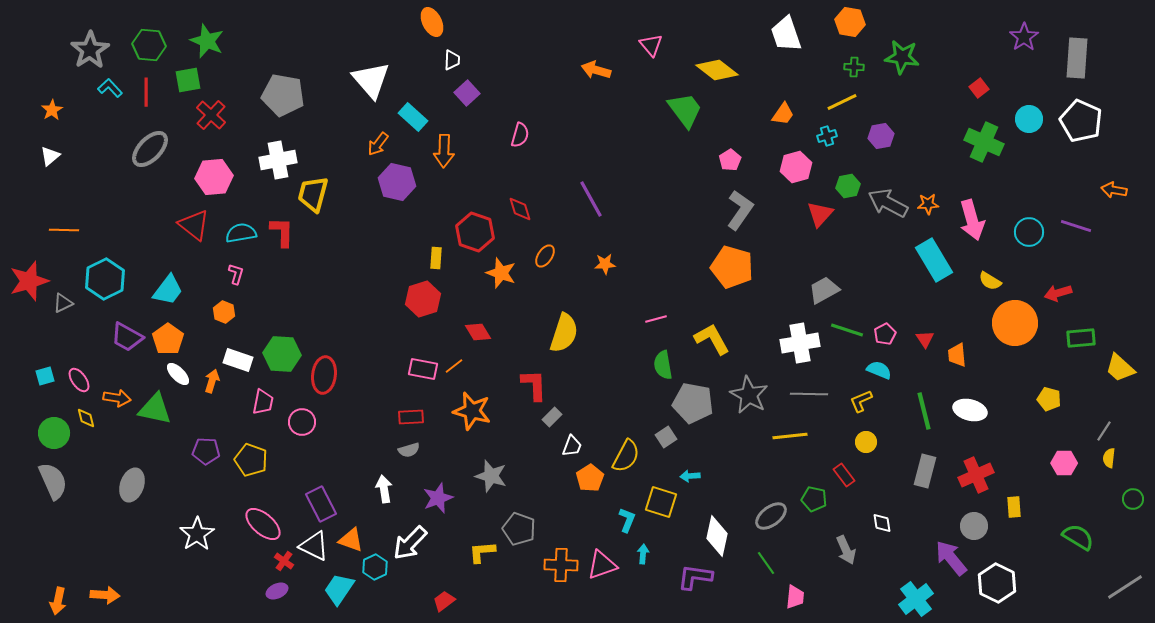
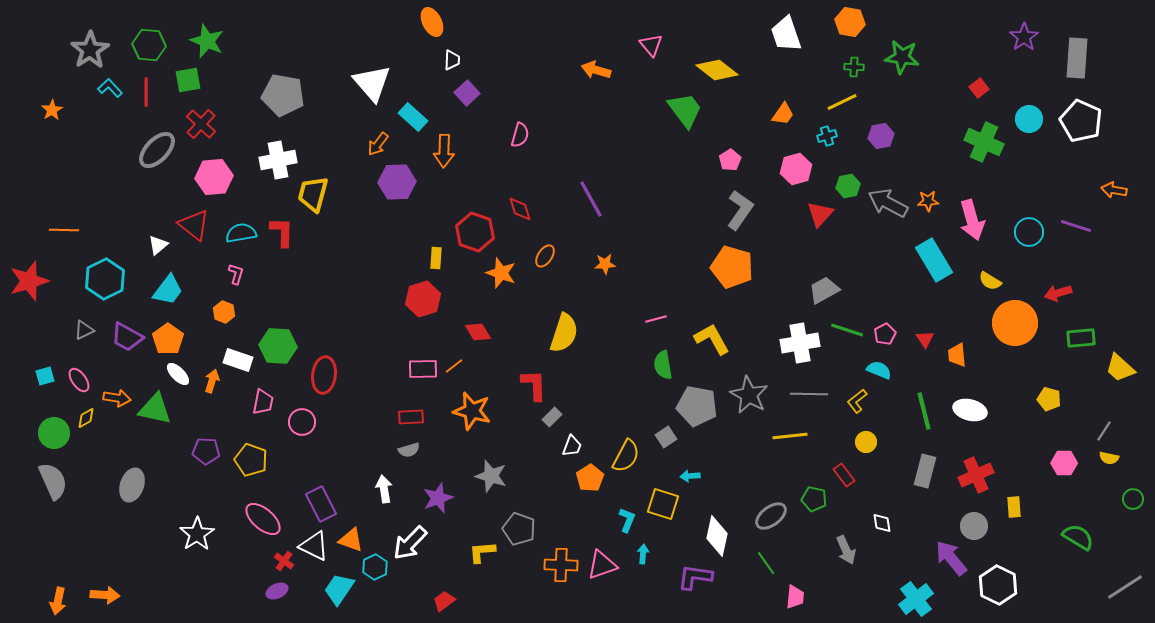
white triangle at (371, 80): moved 1 px right, 3 px down
red cross at (211, 115): moved 10 px left, 9 px down
gray ellipse at (150, 149): moved 7 px right, 1 px down
white triangle at (50, 156): moved 108 px right, 89 px down
pink hexagon at (796, 167): moved 2 px down
purple hexagon at (397, 182): rotated 15 degrees counterclockwise
orange star at (928, 204): moved 3 px up
gray triangle at (63, 303): moved 21 px right, 27 px down
green hexagon at (282, 354): moved 4 px left, 8 px up
pink rectangle at (423, 369): rotated 12 degrees counterclockwise
yellow L-shape at (861, 401): moved 4 px left; rotated 15 degrees counterclockwise
gray pentagon at (693, 403): moved 4 px right, 3 px down
yellow diamond at (86, 418): rotated 75 degrees clockwise
yellow semicircle at (1109, 458): rotated 84 degrees counterclockwise
yellow square at (661, 502): moved 2 px right, 2 px down
pink ellipse at (263, 524): moved 5 px up
white hexagon at (997, 583): moved 1 px right, 2 px down
